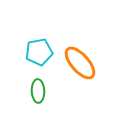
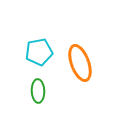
orange ellipse: rotated 21 degrees clockwise
